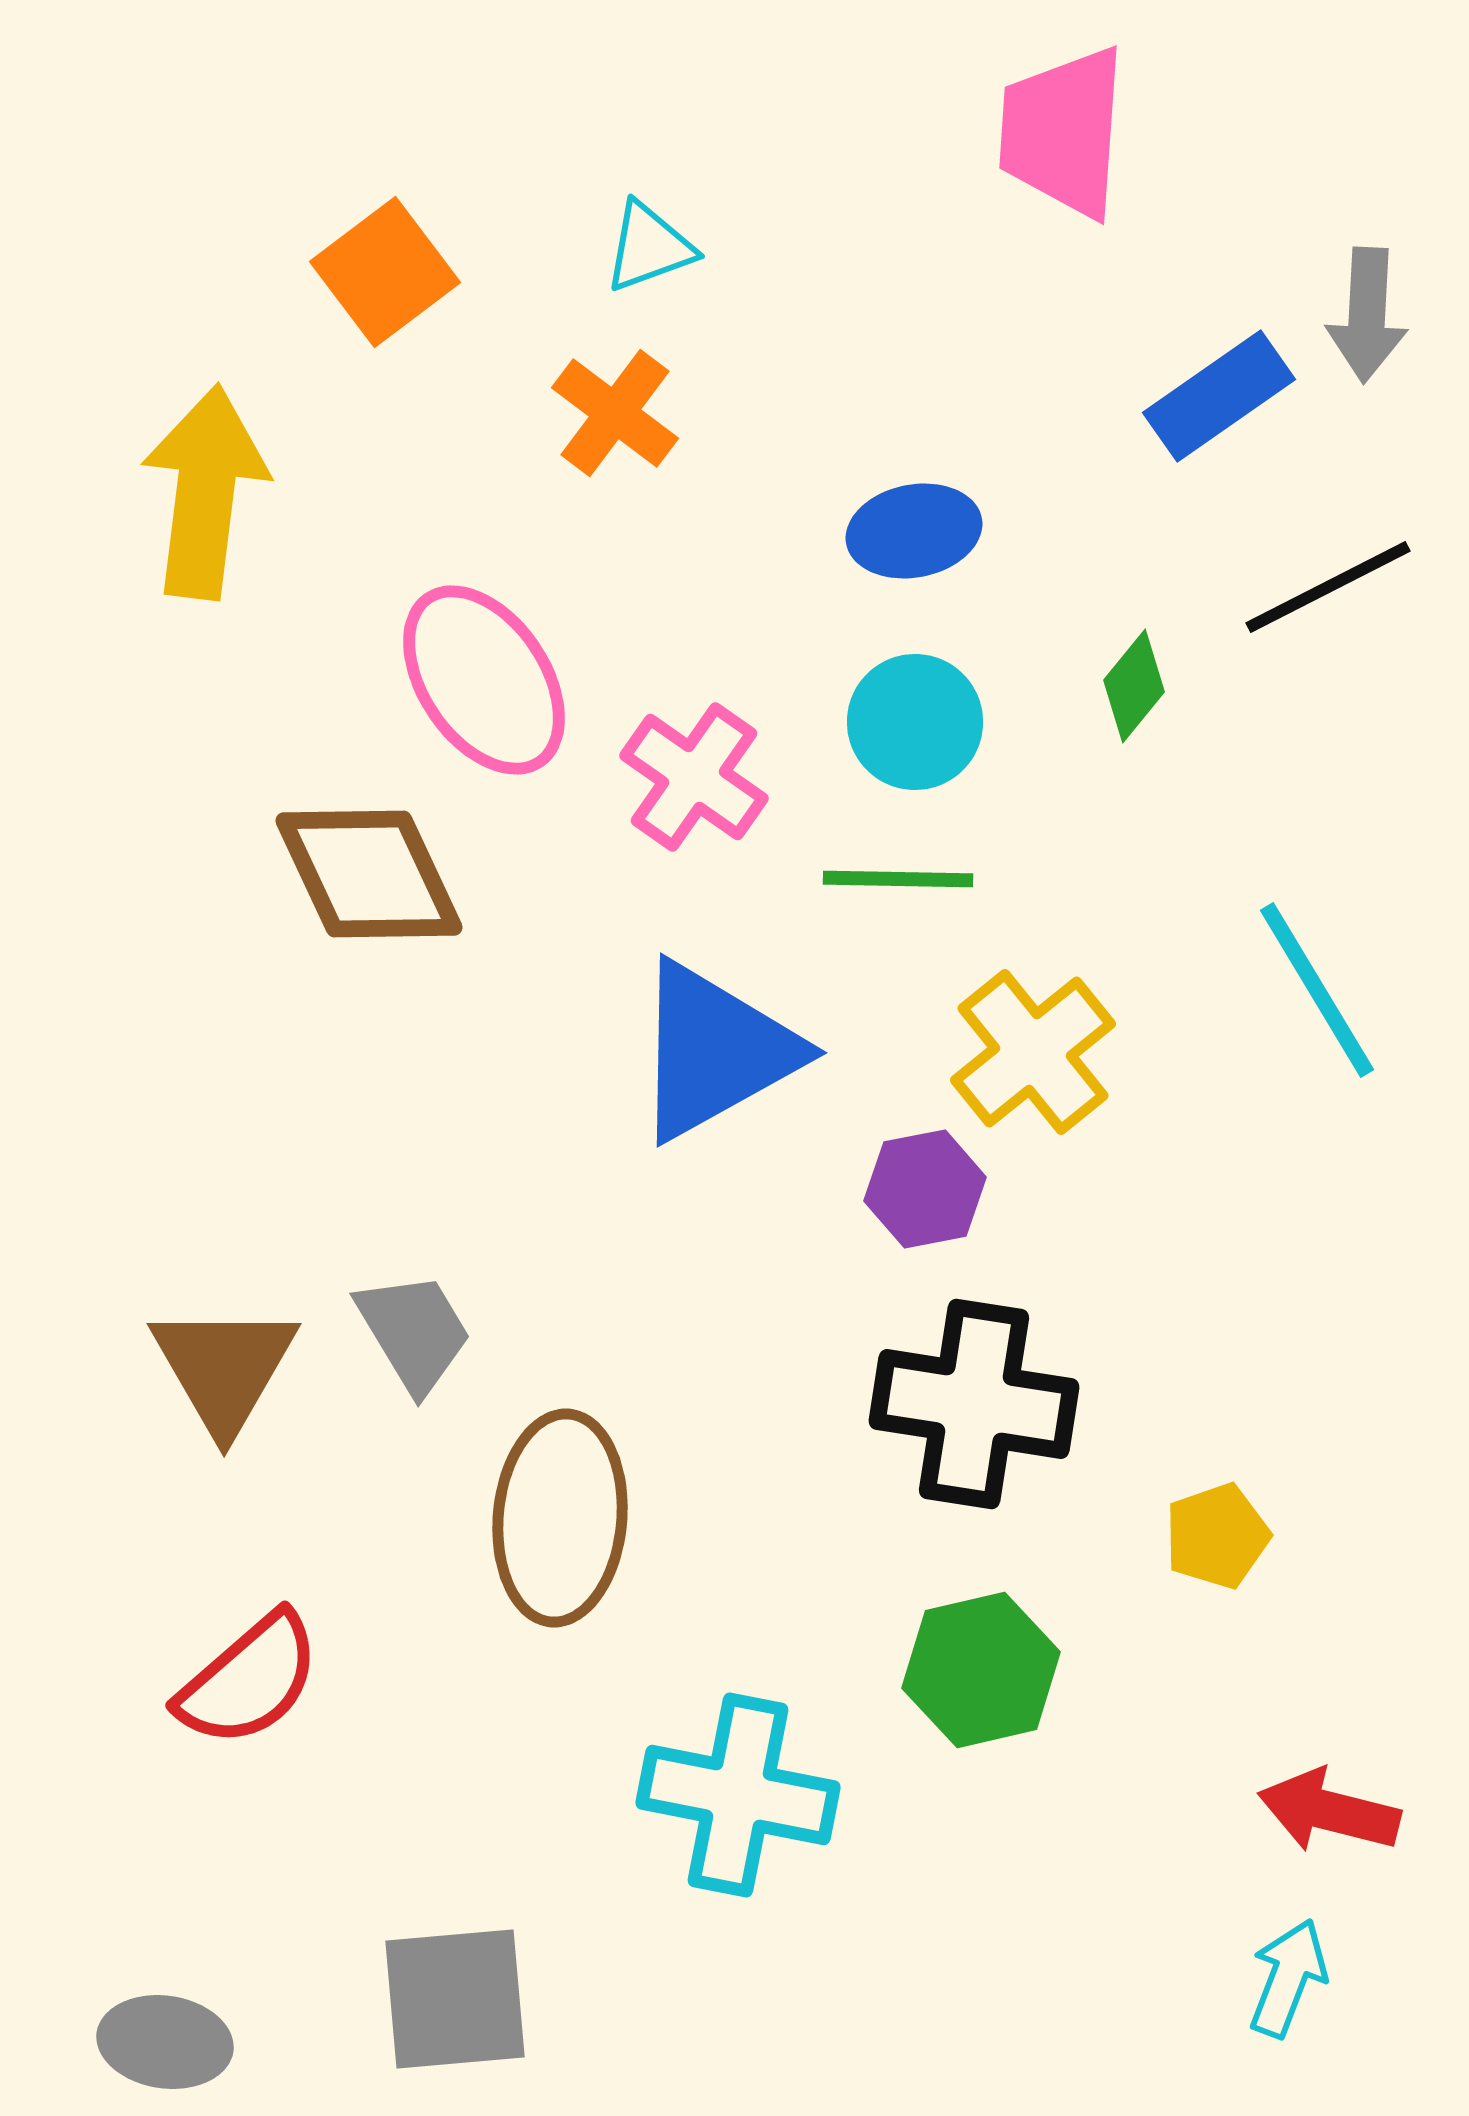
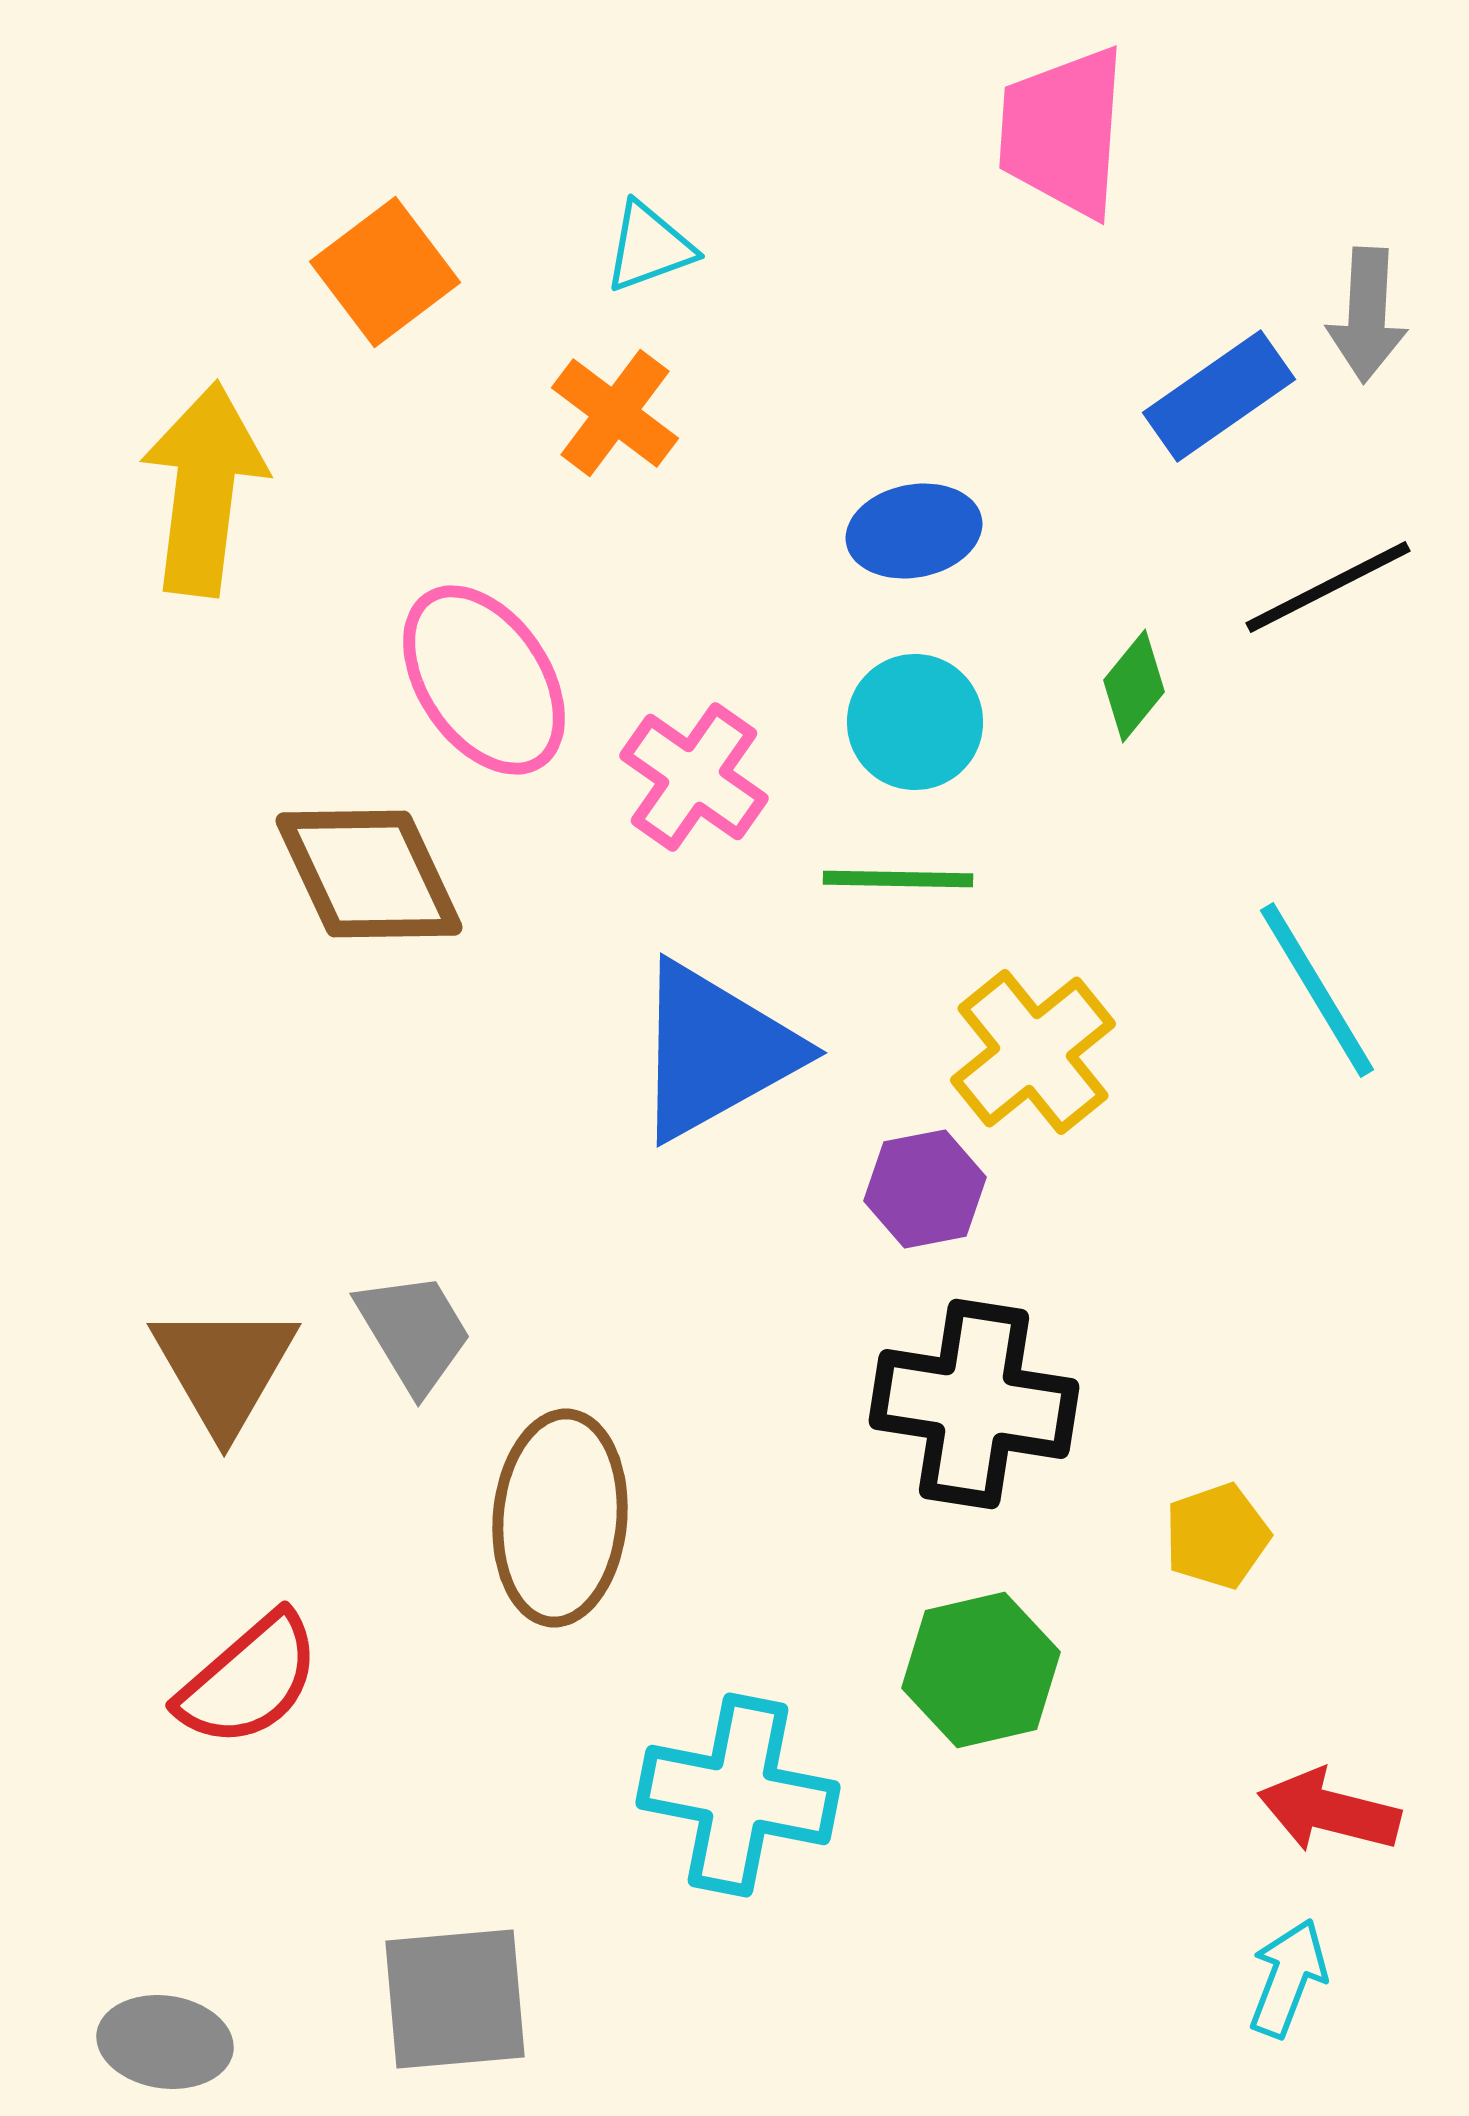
yellow arrow: moved 1 px left, 3 px up
